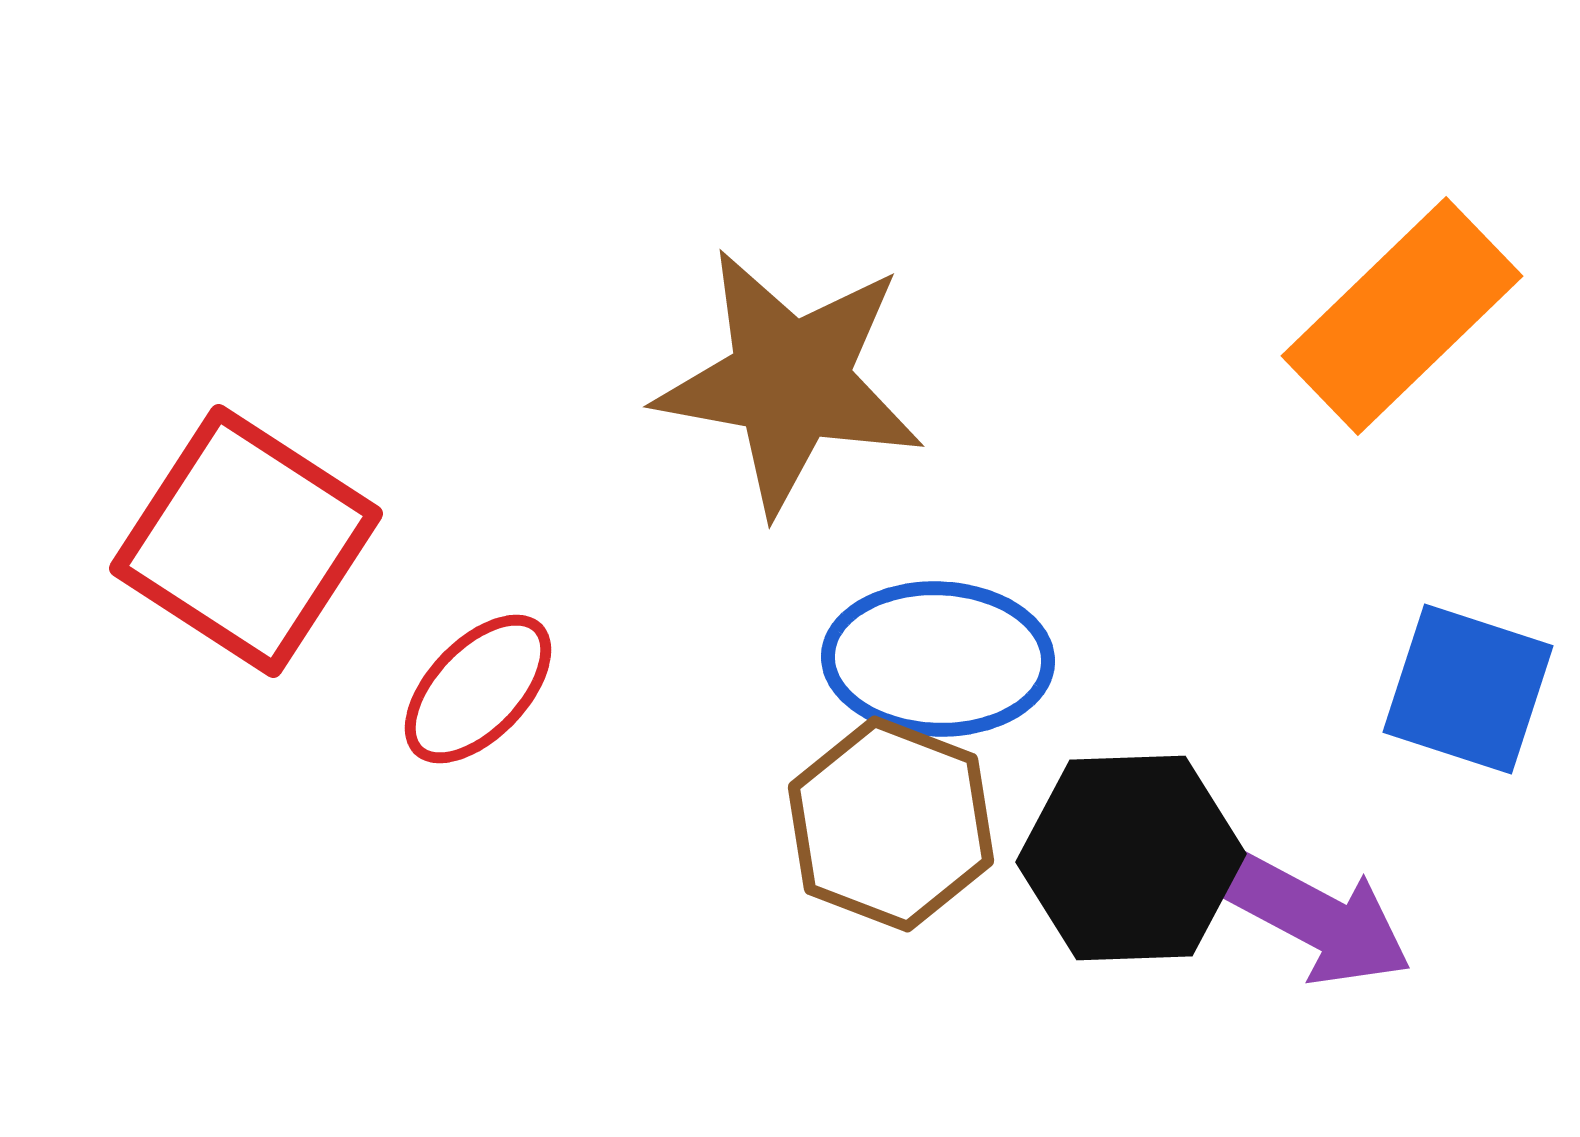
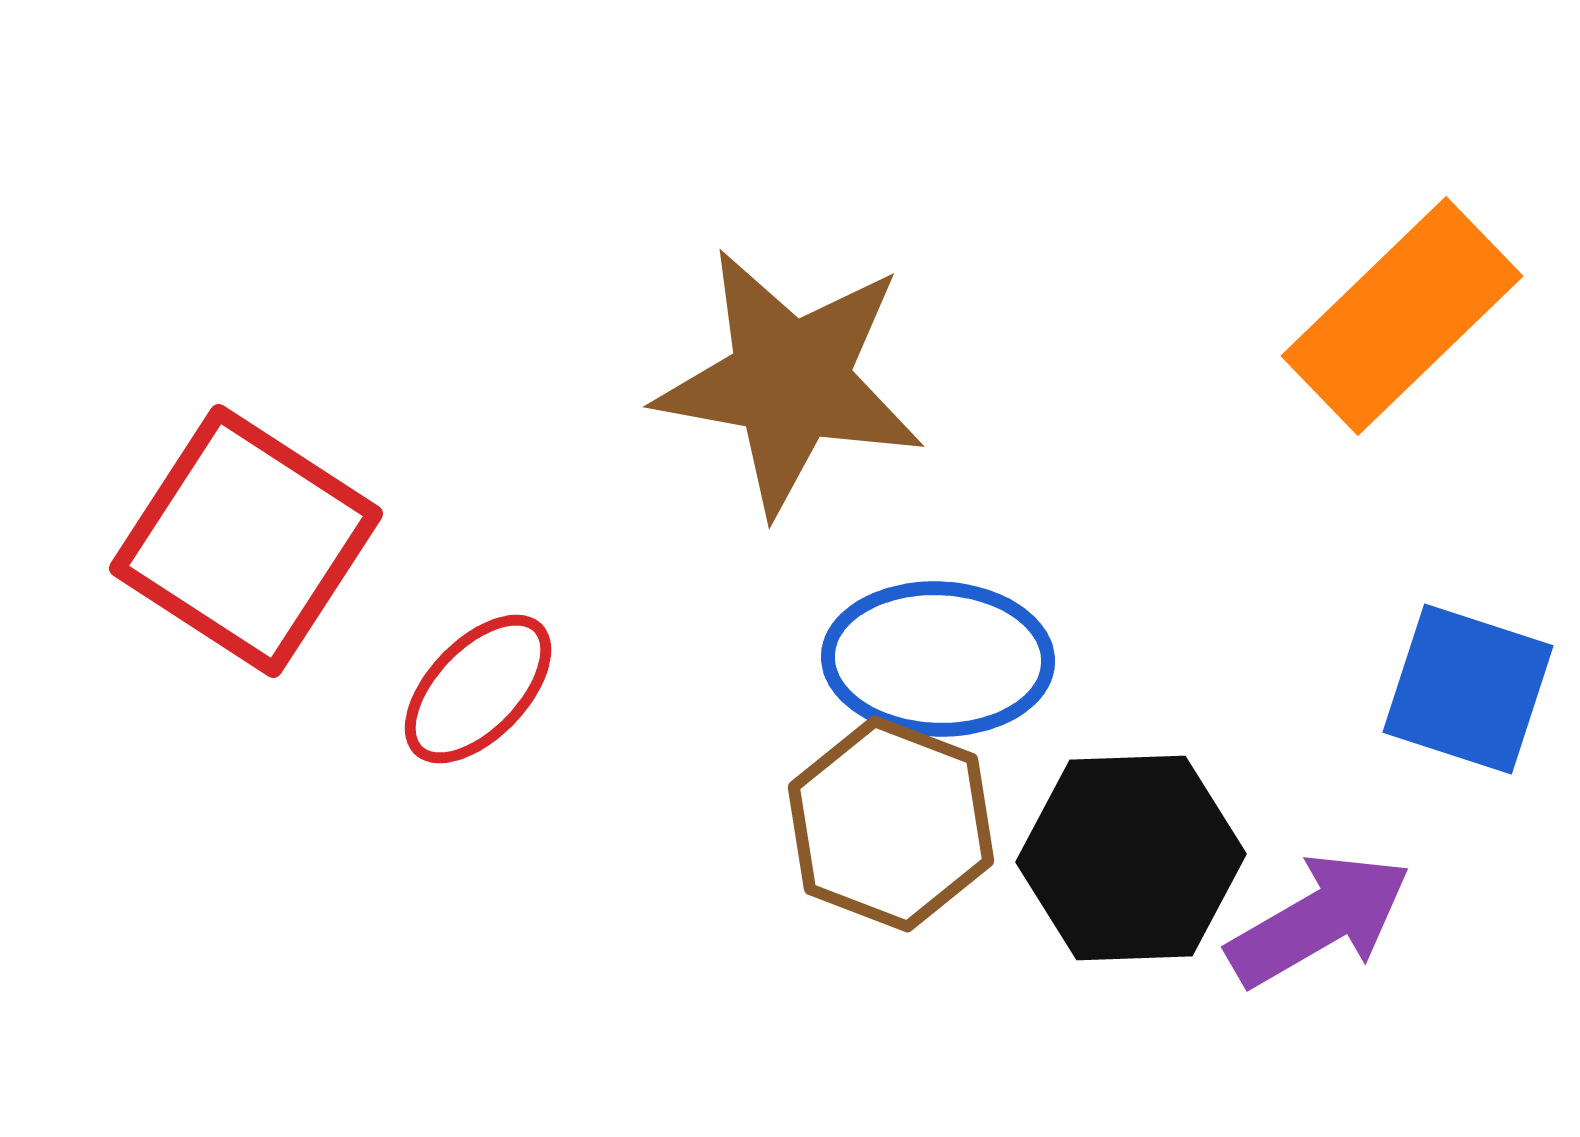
purple arrow: rotated 58 degrees counterclockwise
